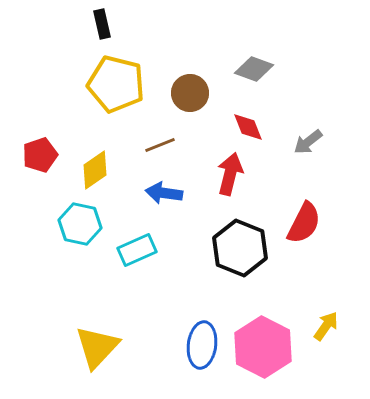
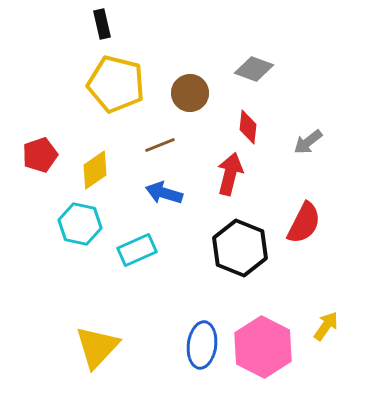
red diamond: rotated 28 degrees clockwise
blue arrow: rotated 9 degrees clockwise
